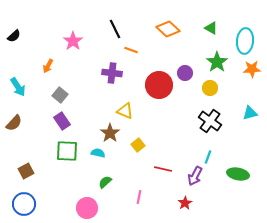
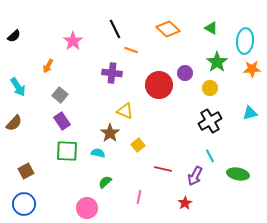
black cross: rotated 25 degrees clockwise
cyan line: moved 2 px right, 1 px up; rotated 48 degrees counterclockwise
